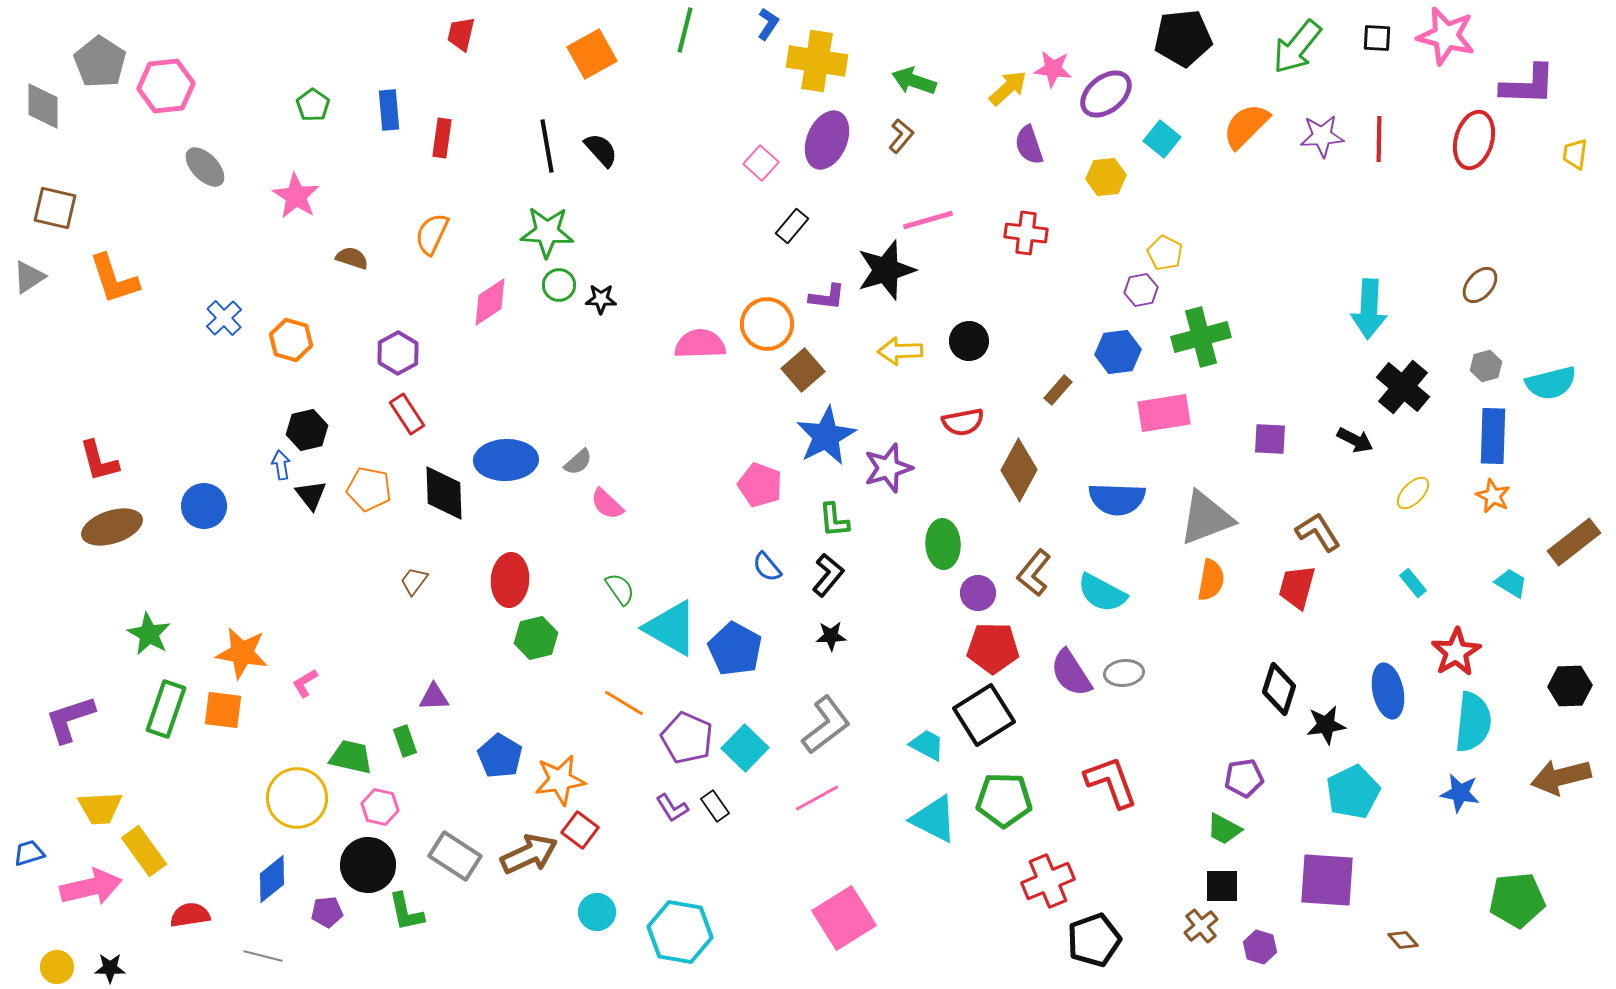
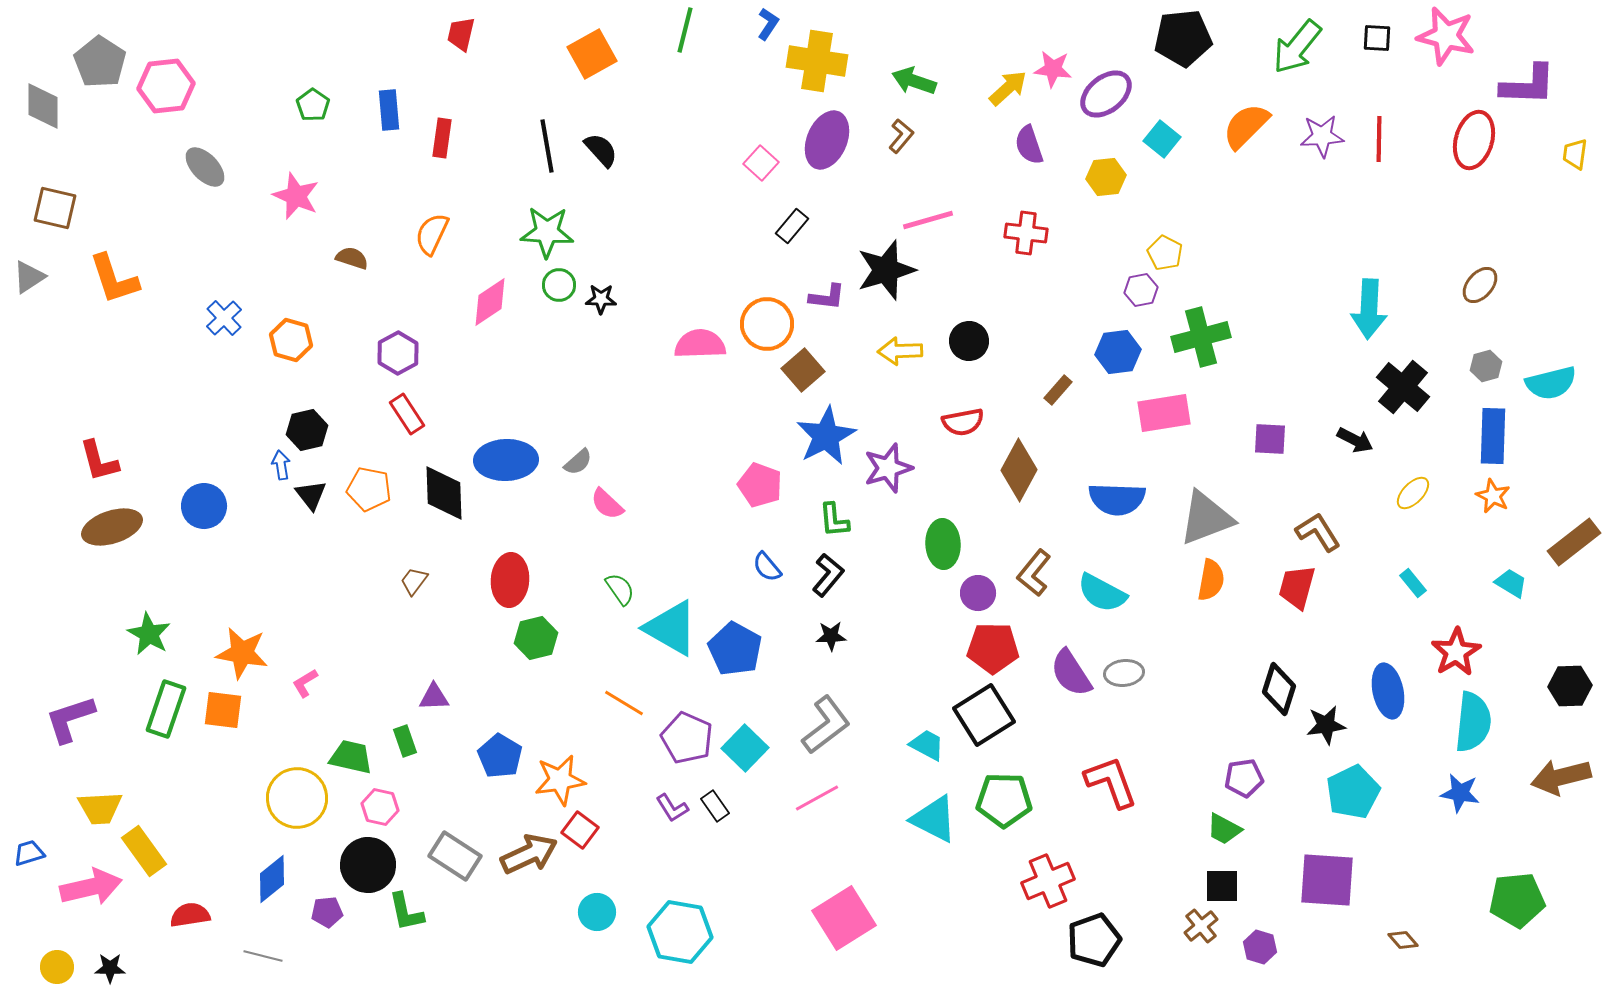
pink star at (296, 196): rotated 9 degrees counterclockwise
